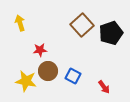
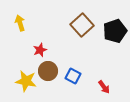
black pentagon: moved 4 px right, 2 px up
red star: rotated 16 degrees counterclockwise
